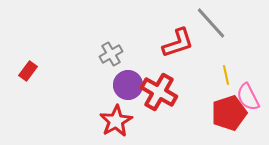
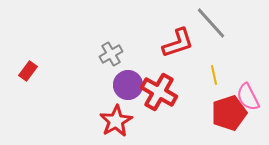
yellow line: moved 12 px left
